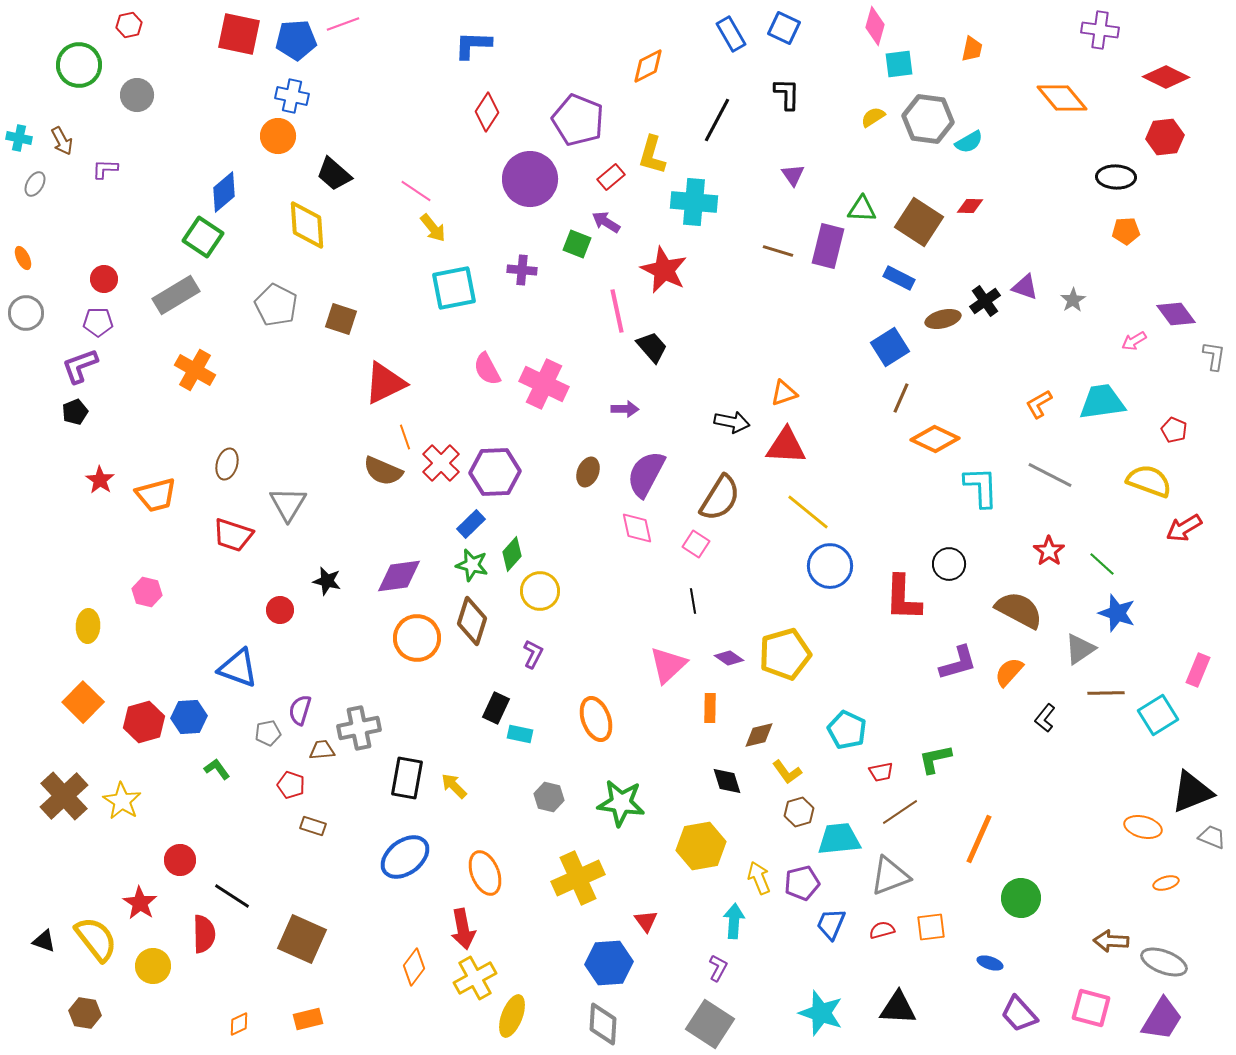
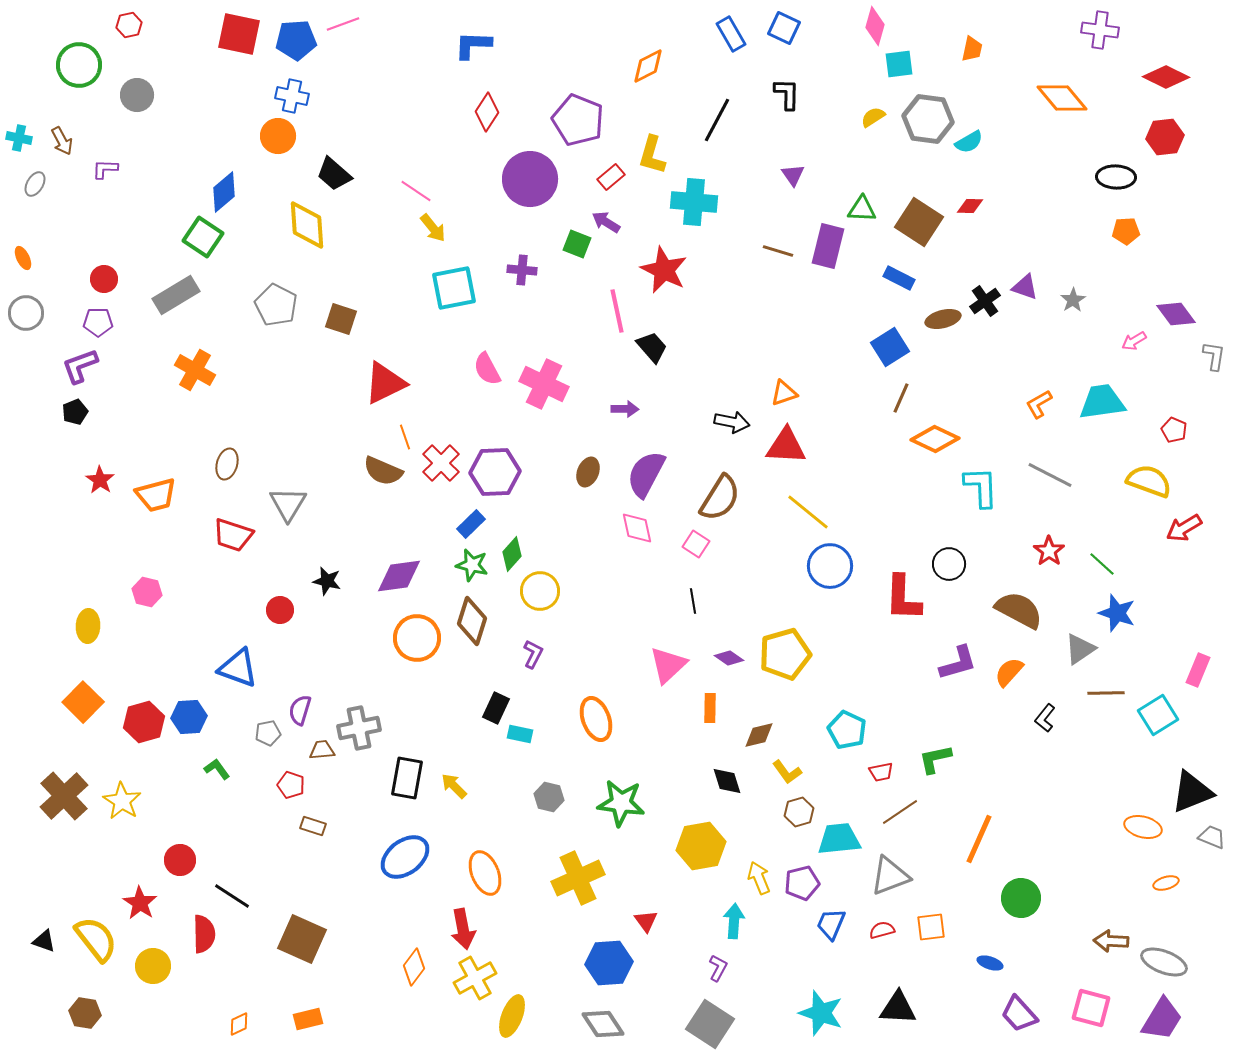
gray diamond at (603, 1024): rotated 36 degrees counterclockwise
